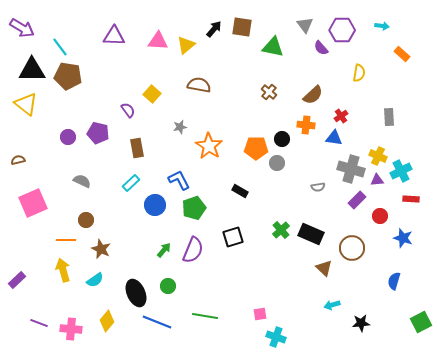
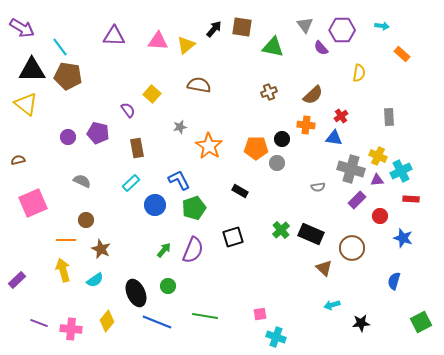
brown cross at (269, 92): rotated 28 degrees clockwise
